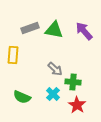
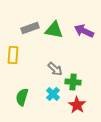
purple arrow: rotated 24 degrees counterclockwise
green semicircle: rotated 84 degrees clockwise
